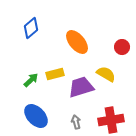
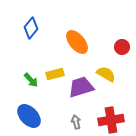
blue diamond: rotated 10 degrees counterclockwise
green arrow: rotated 91 degrees clockwise
blue ellipse: moved 7 px left
